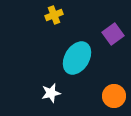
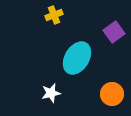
purple square: moved 1 px right, 2 px up
orange circle: moved 2 px left, 2 px up
